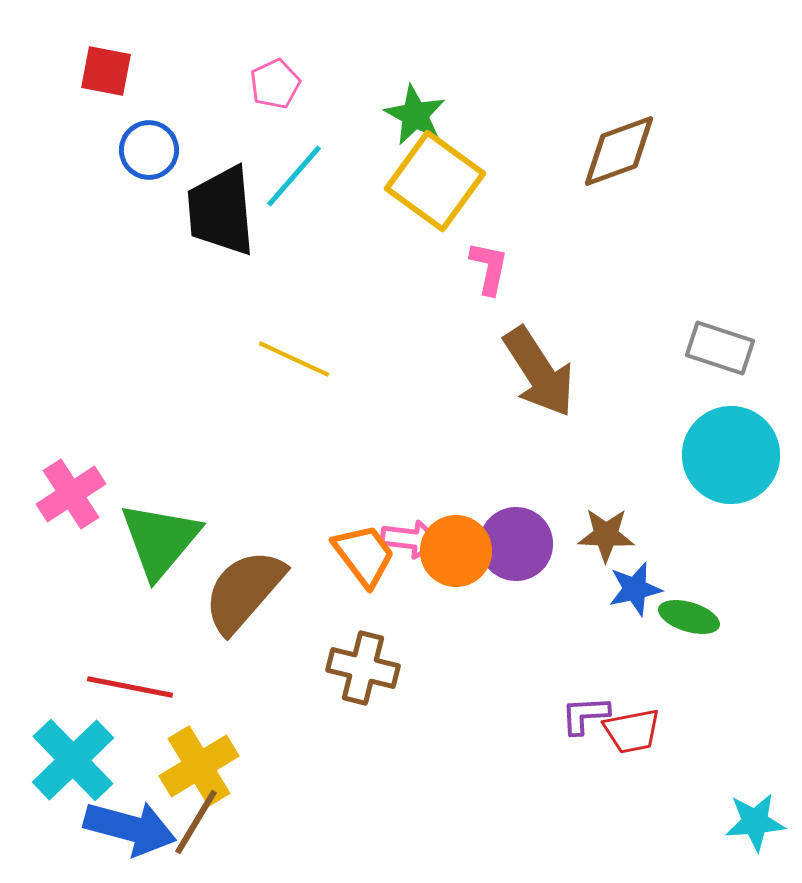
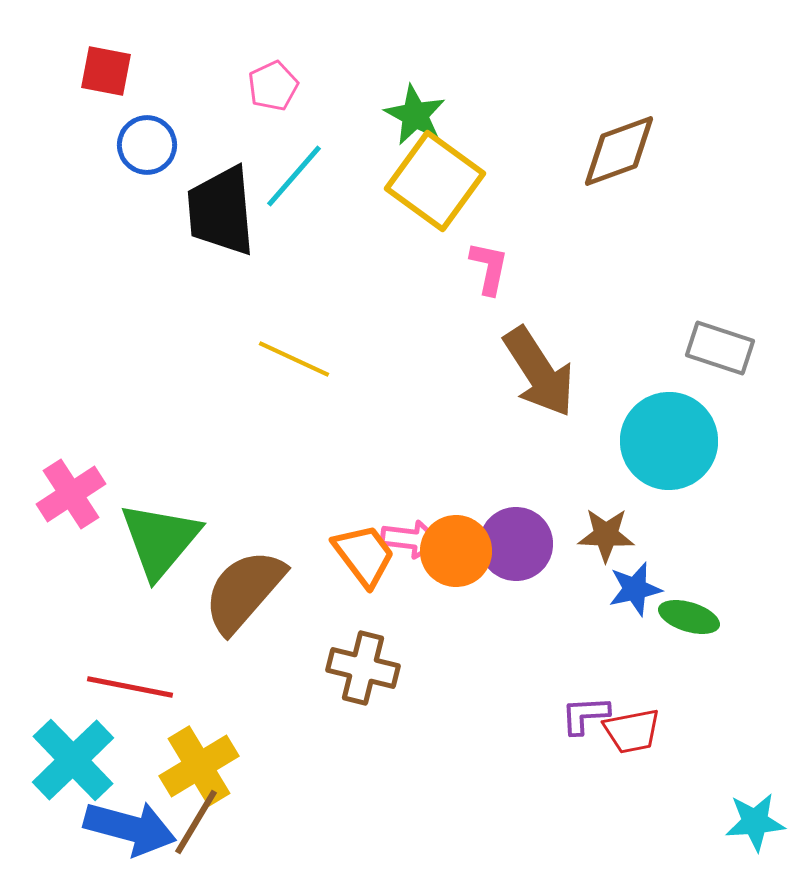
pink pentagon: moved 2 px left, 2 px down
blue circle: moved 2 px left, 5 px up
cyan circle: moved 62 px left, 14 px up
